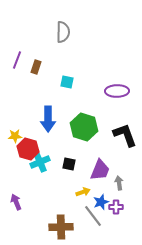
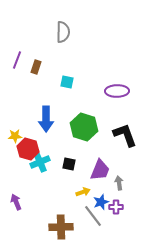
blue arrow: moved 2 px left
